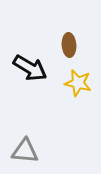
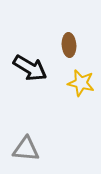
yellow star: moved 3 px right
gray triangle: moved 1 px right, 2 px up
